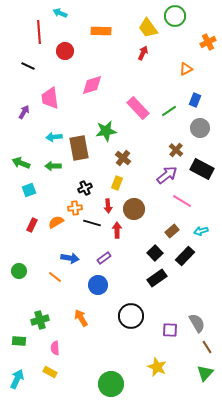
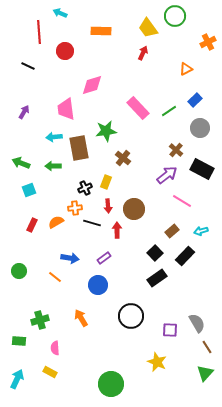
pink trapezoid at (50, 98): moved 16 px right, 11 px down
blue rectangle at (195, 100): rotated 24 degrees clockwise
yellow rectangle at (117, 183): moved 11 px left, 1 px up
yellow star at (157, 367): moved 5 px up
